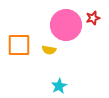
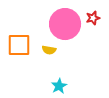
pink circle: moved 1 px left, 1 px up
